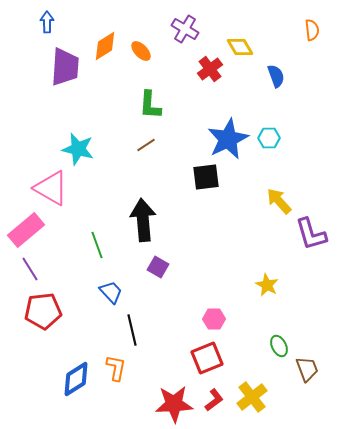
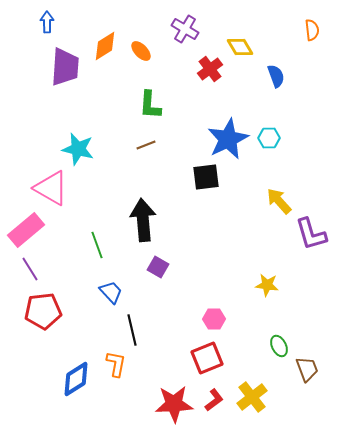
brown line: rotated 12 degrees clockwise
yellow star: rotated 20 degrees counterclockwise
orange L-shape: moved 4 px up
